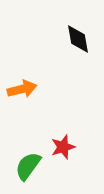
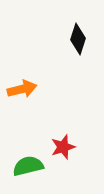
black diamond: rotated 28 degrees clockwise
green semicircle: rotated 40 degrees clockwise
